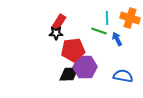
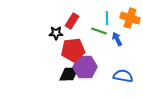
red rectangle: moved 13 px right, 1 px up
